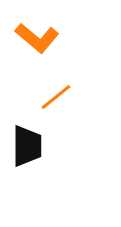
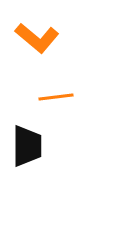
orange line: rotated 32 degrees clockwise
